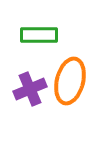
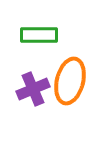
purple cross: moved 3 px right
